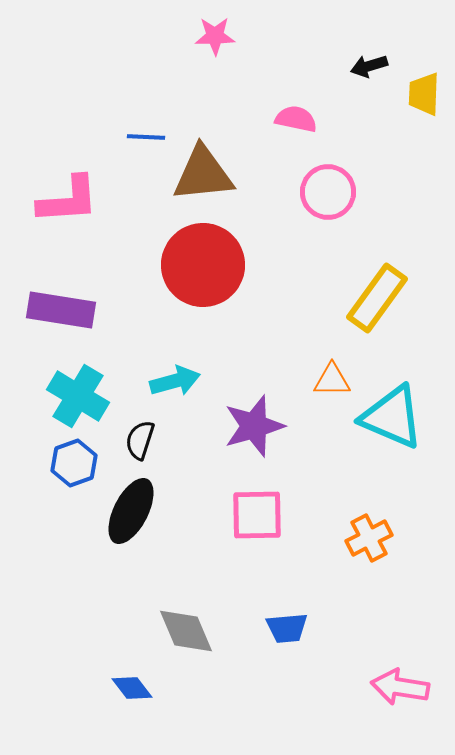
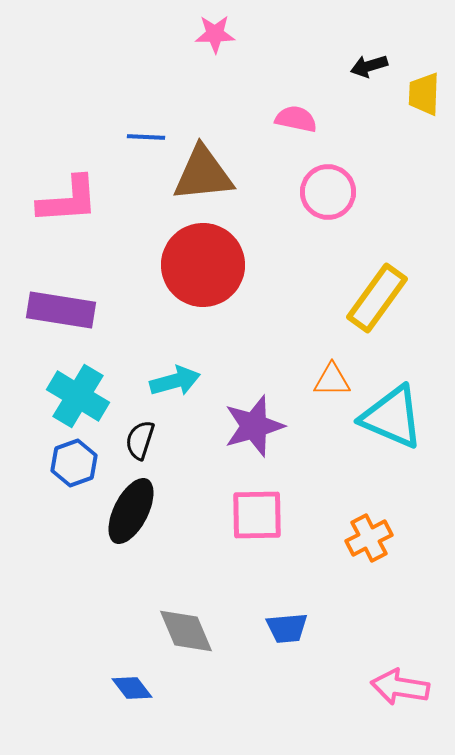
pink star: moved 2 px up
